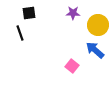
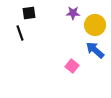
yellow circle: moved 3 px left
